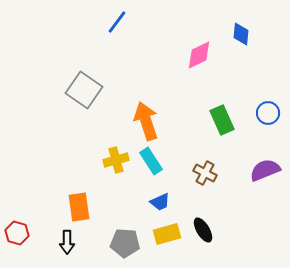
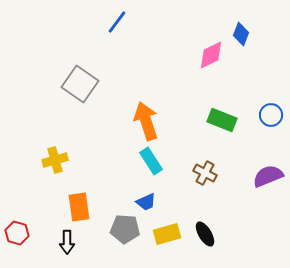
blue diamond: rotated 15 degrees clockwise
pink diamond: moved 12 px right
gray square: moved 4 px left, 6 px up
blue circle: moved 3 px right, 2 px down
green rectangle: rotated 44 degrees counterclockwise
yellow cross: moved 61 px left
purple semicircle: moved 3 px right, 6 px down
blue trapezoid: moved 14 px left
black ellipse: moved 2 px right, 4 px down
gray pentagon: moved 14 px up
